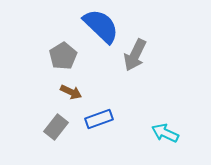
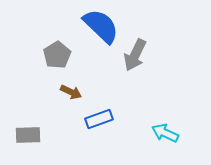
gray pentagon: moved 6 px left, 1 px up
gray rectangle: moved 28 px left, 8 px down; rotated 50 degrees clockwise
